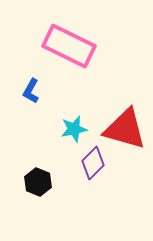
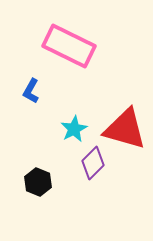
cyan star: rotated 16 degrees counterclockwise
